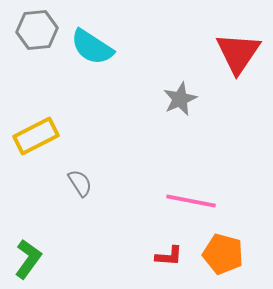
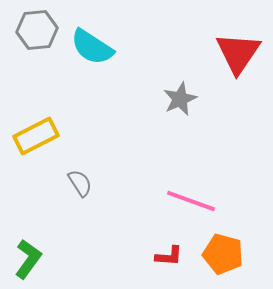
pink line: rotated 9 degrees clockwise
